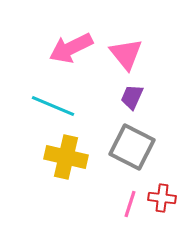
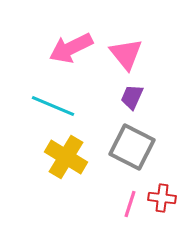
yellow cross: rotated 18 degrees clockwise
